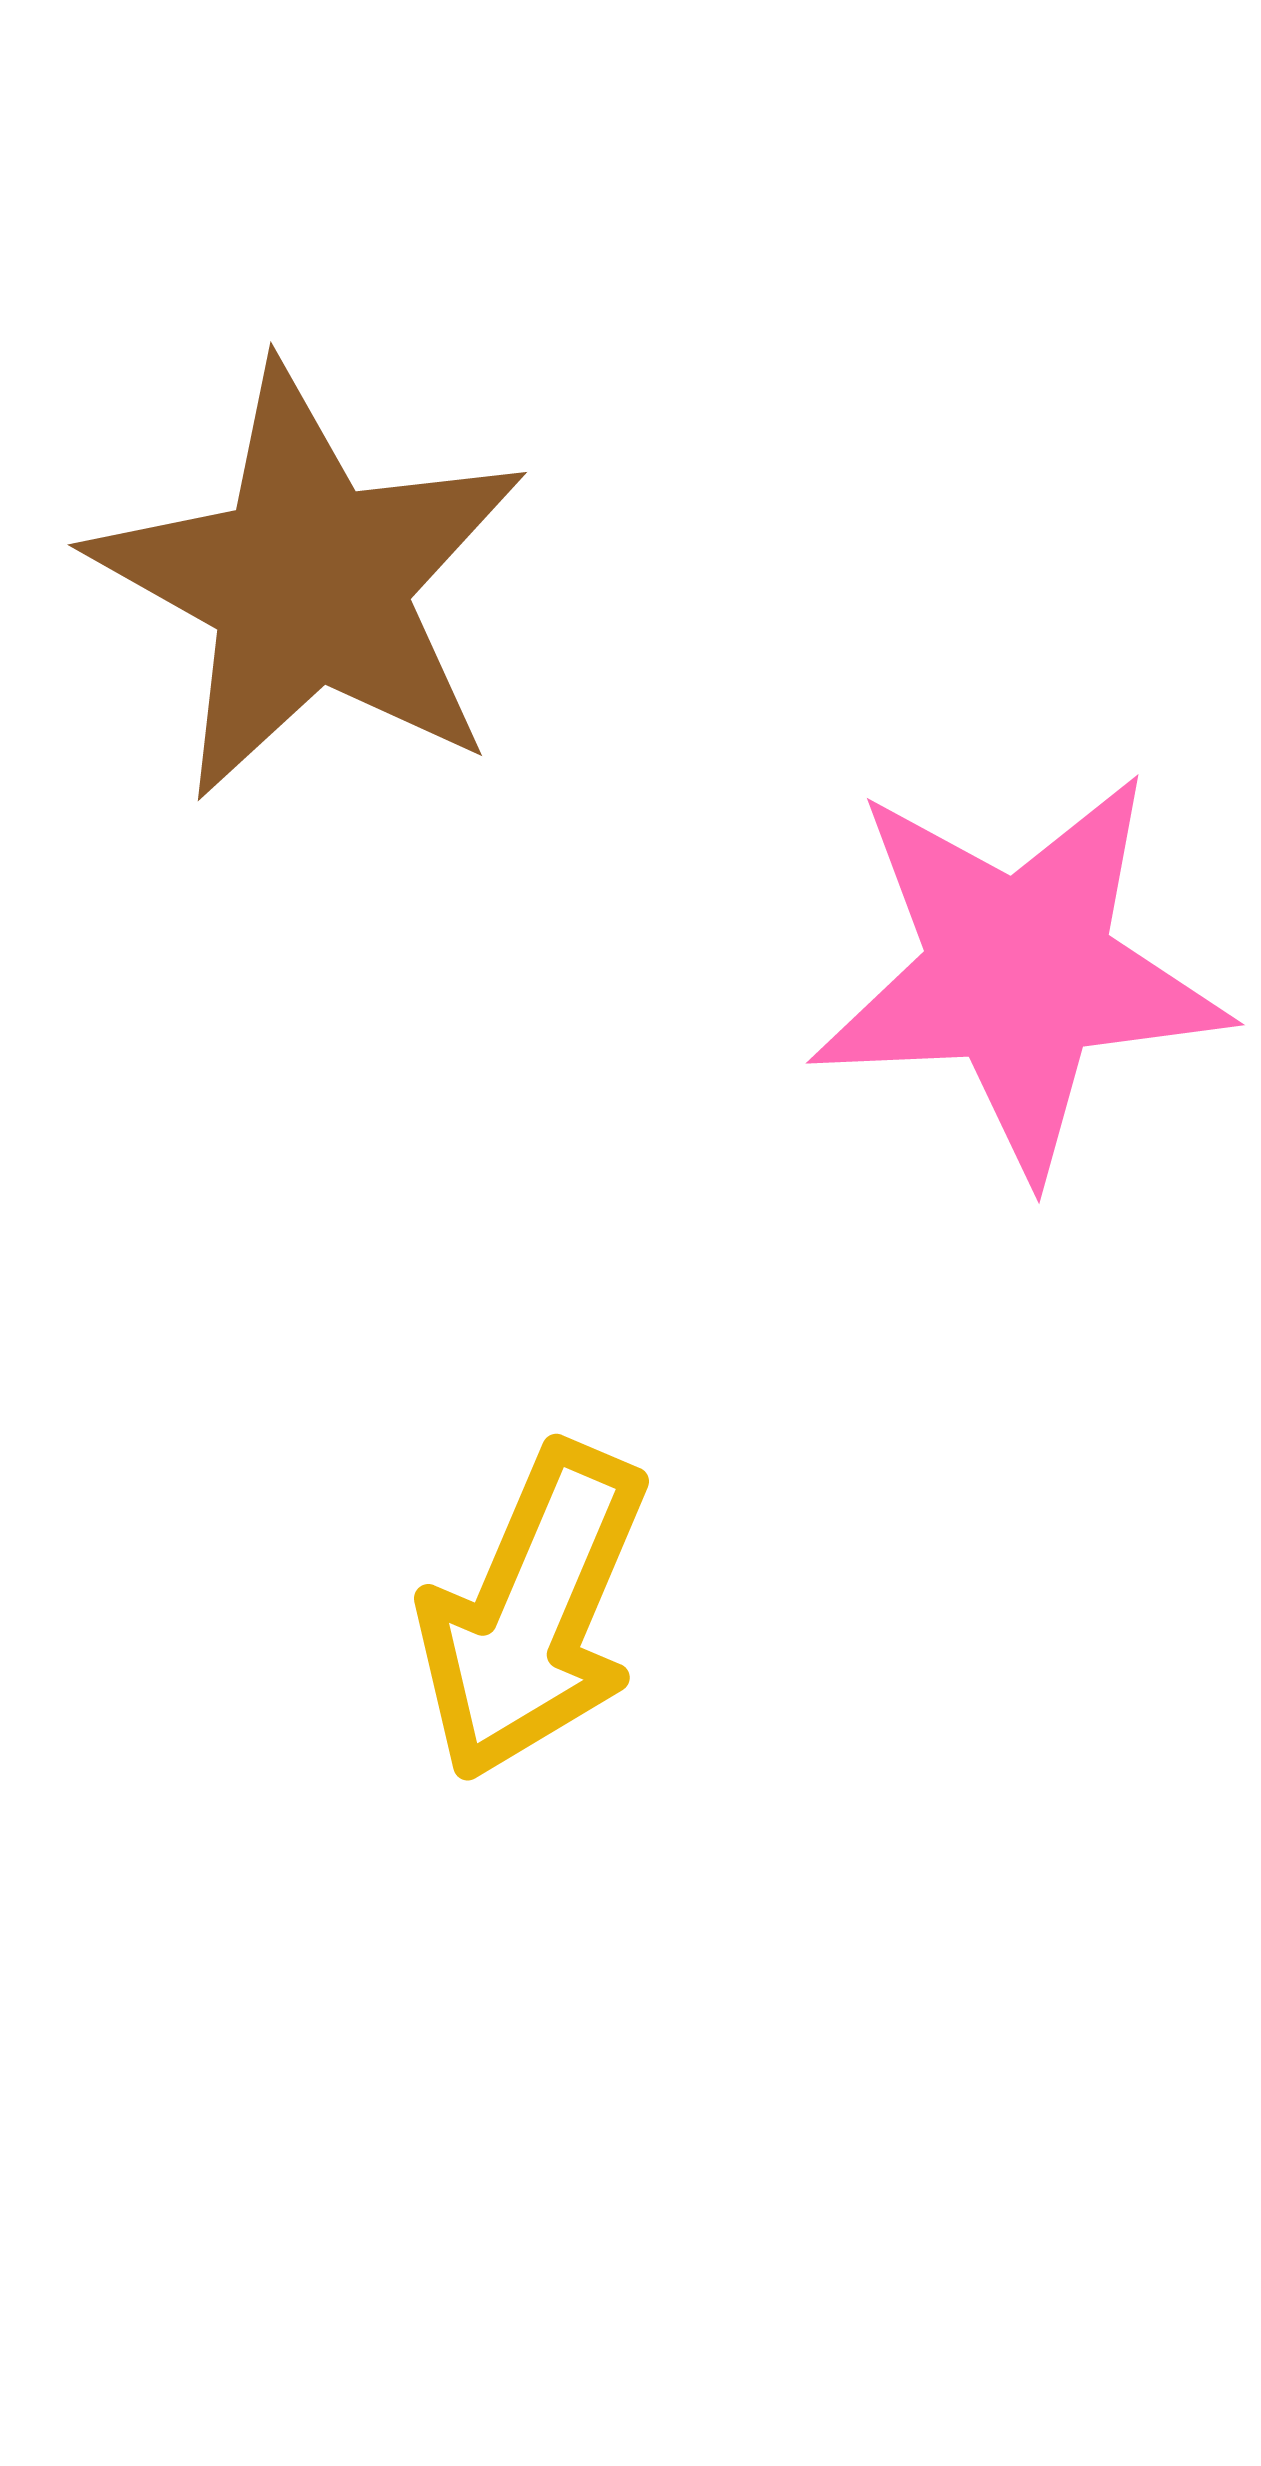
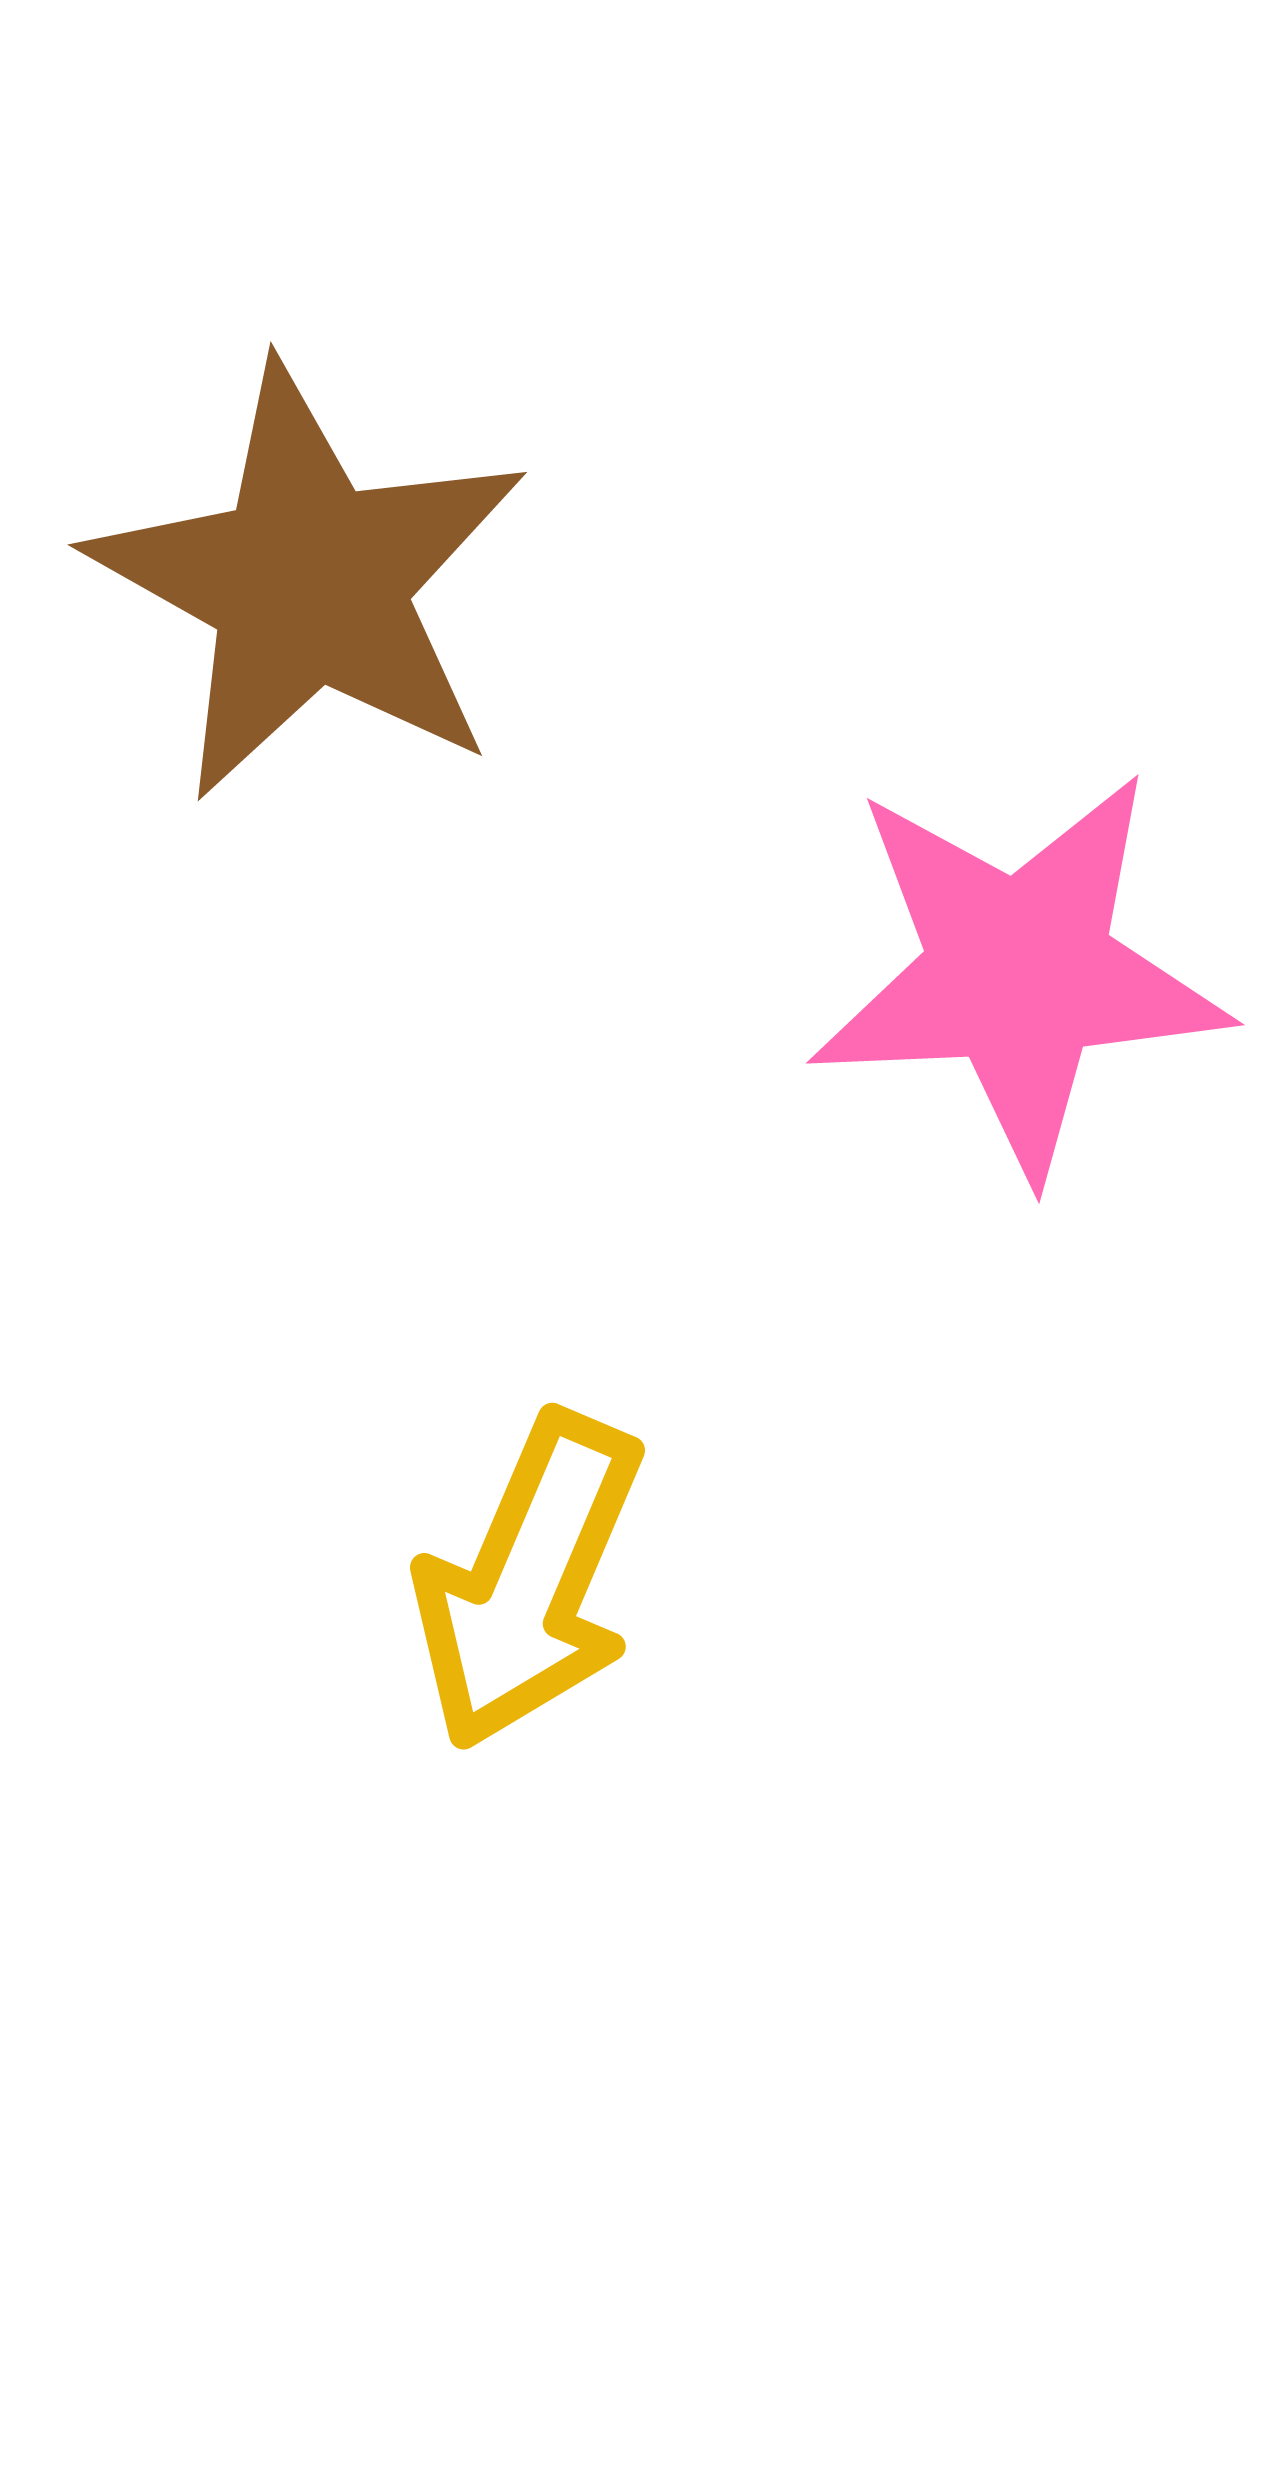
yellow arrow: moved 4 px left, 31 px up
